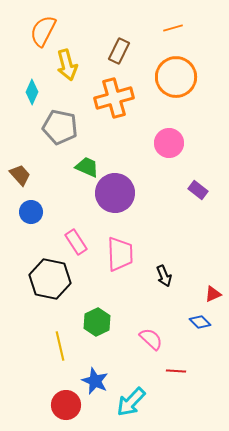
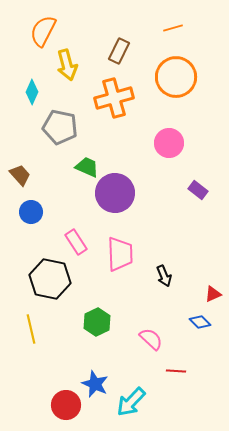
yellow line: moved 29 px left, 17 px up
blue star: moved 3 px down
